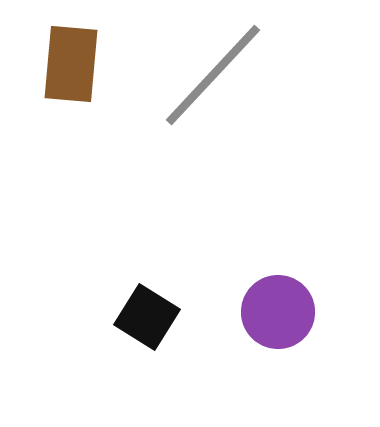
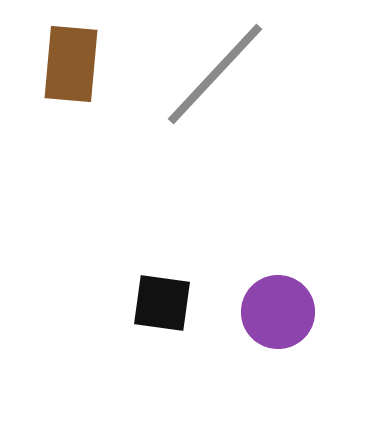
gray line: moved 2 px right, 1 px up
black square: moved 15 px right, 14 px up; rotated 24 degrees counterclockwise
